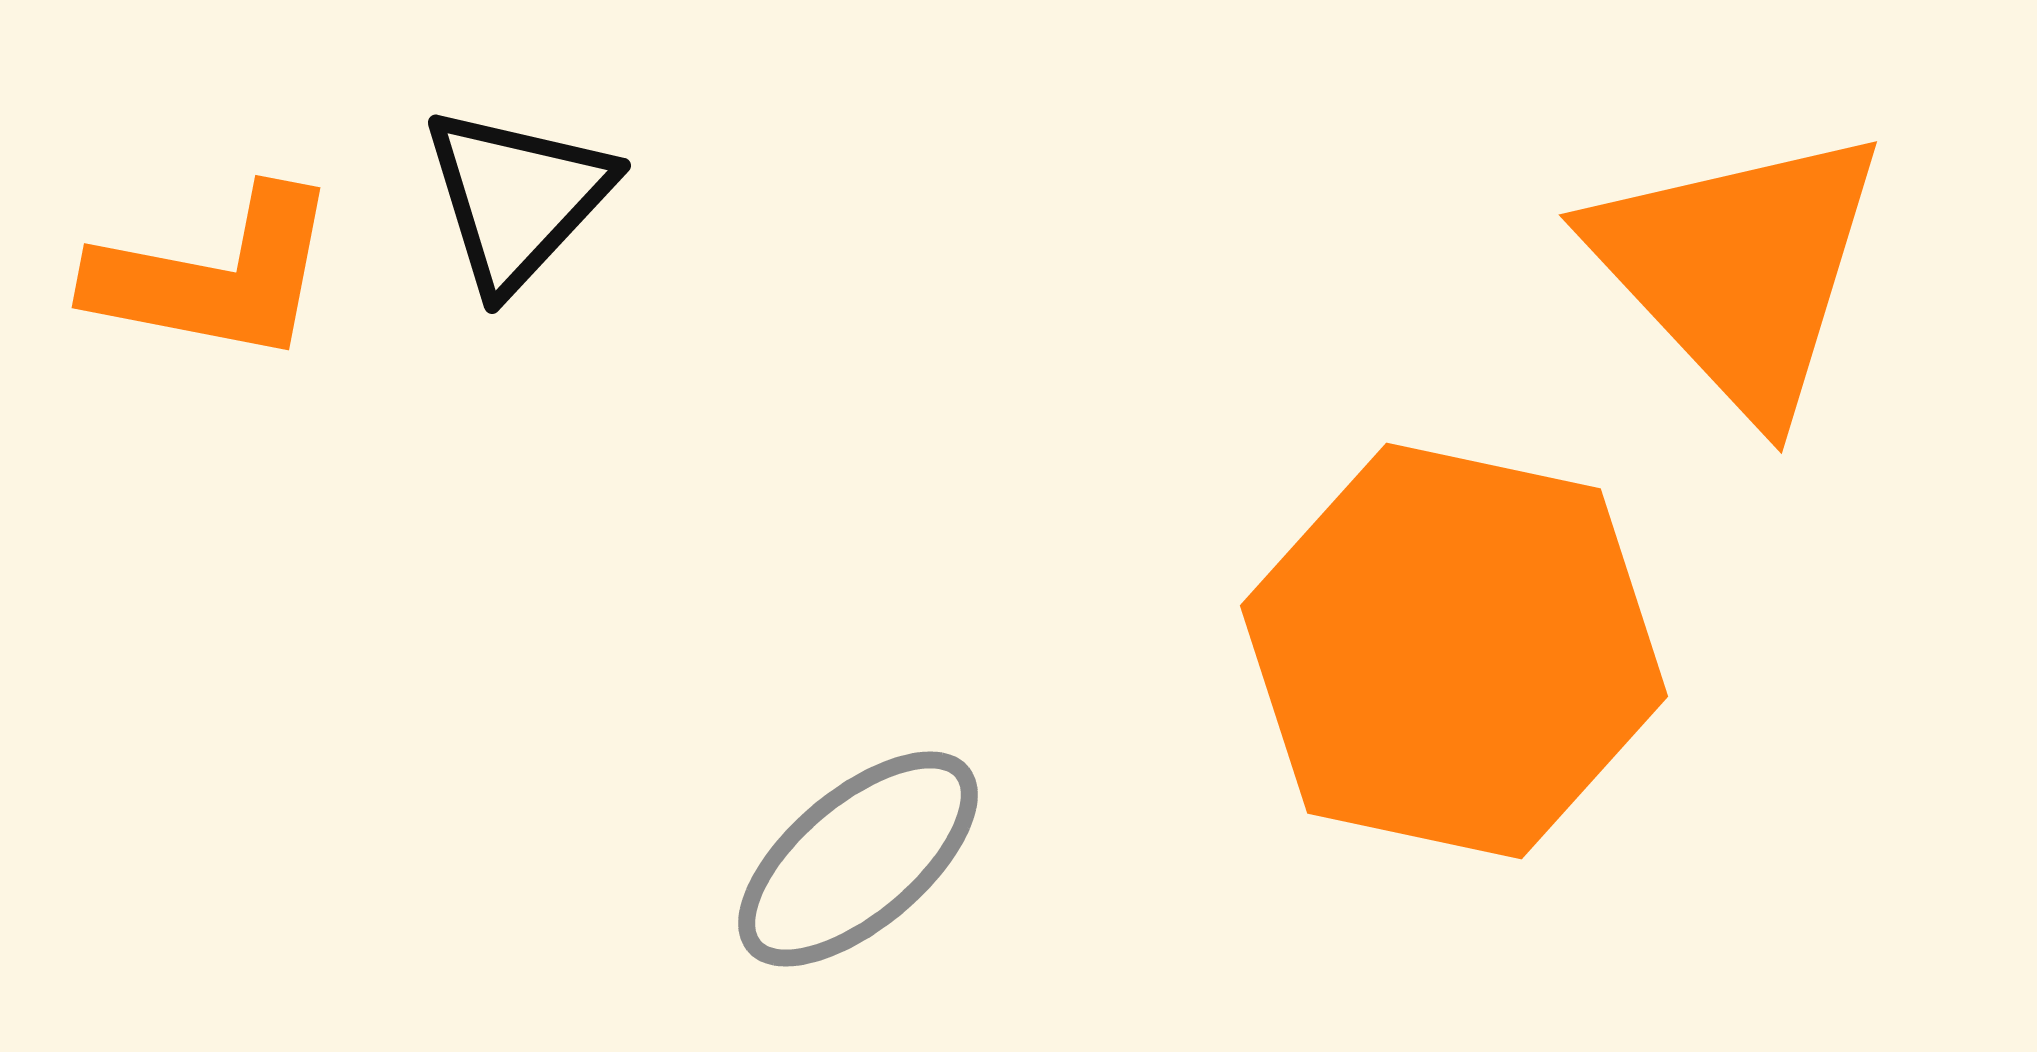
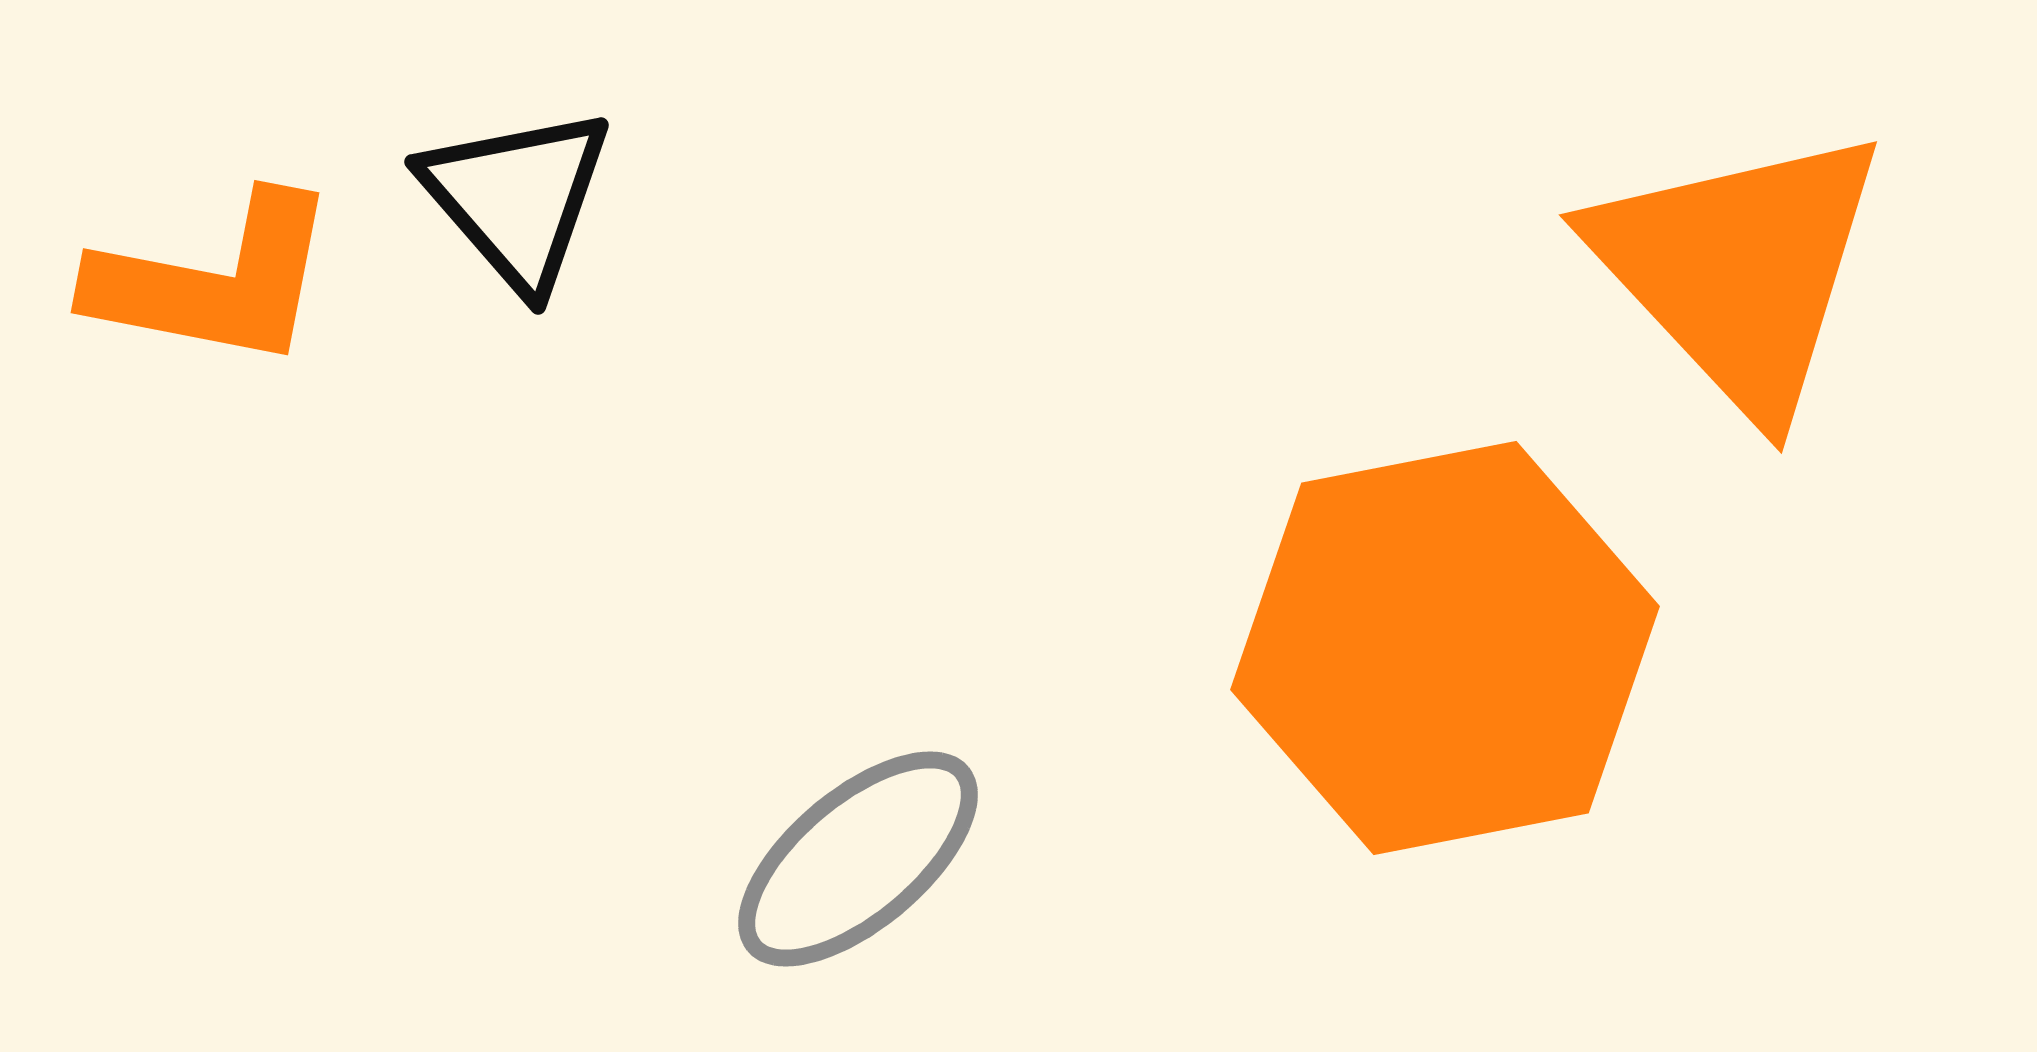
black triangle: rotated 24 degrees counterclockwise
orange L-shape: moved 1 px left, 5 px down
orange hexagon: moved 9 px left, 3 px up; rotated 23 degrees counterclockwise
